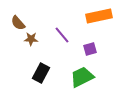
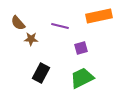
purple line: moved 2 px left, 9 px up; rotated 36 degrees counterclockwise
purple square: moved 9 px left, 1 px up
green trapezoid: moved 1 px down
